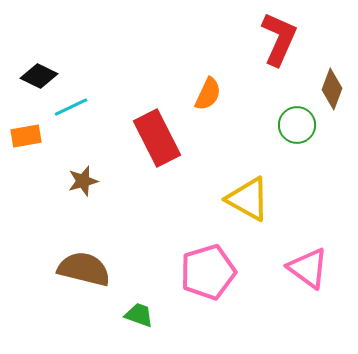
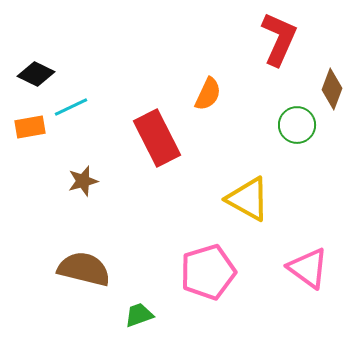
black diamond: moved 3 px left, 2 px up
orange rectangle: moved 4 px right, 9 px up
green trapezoid: rotated 40 degrees counterclockwise
